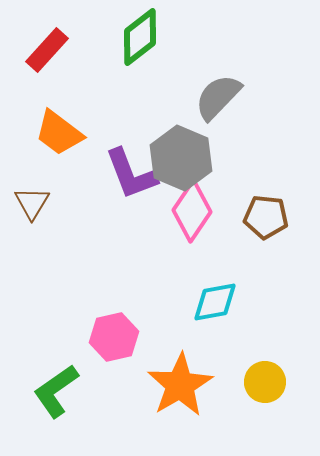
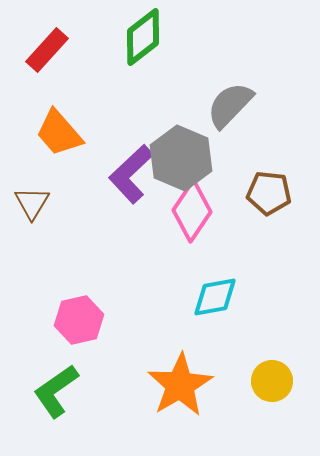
green diamond: moved 3 px right
gray semicircle: moved 12 px right, 8 px down
orange trapezoid: rotated 12 degrees clockwise
purple L-shape: rotated 68 degrees clockwise
brown pentagon: moved 3 px right, 24 px up
cyan diamond: moved 5 px up
pink hexagon: moved 35 px left, 17 px up
yellow circle: moved 7 px right, 1 px up
